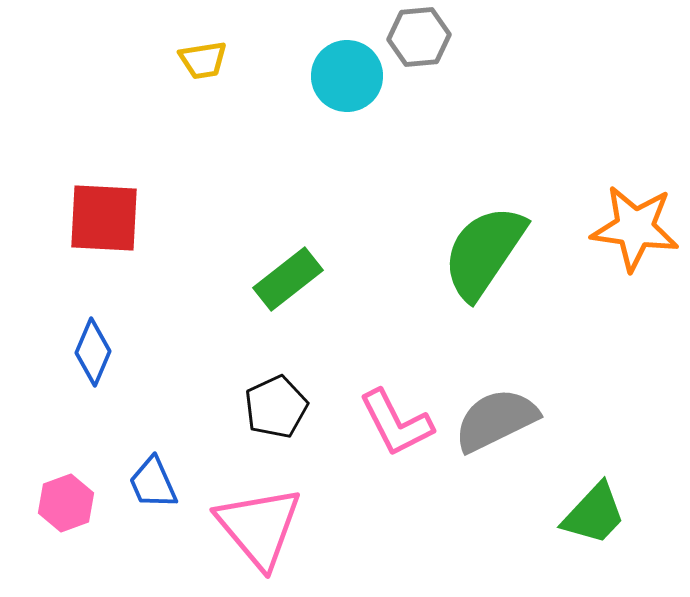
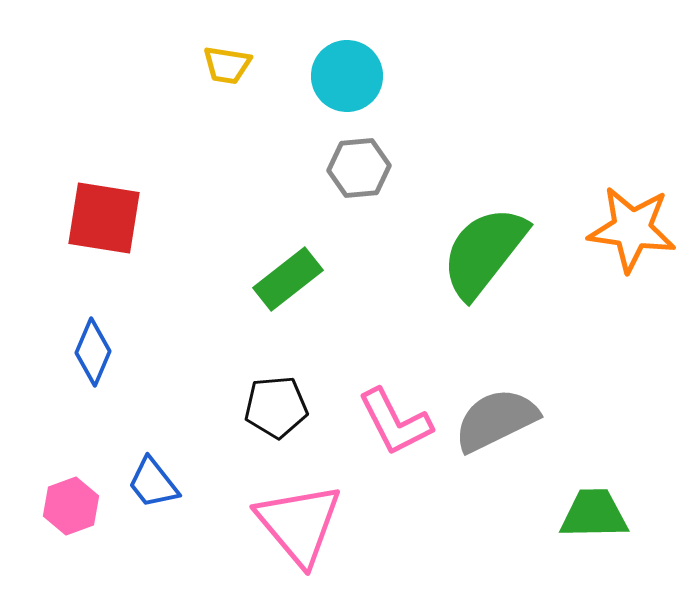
gray hexagon: moved 60 px left, 131 px down
yellow trapezoid: moved 24 px right, 5 px down; rotated 18 degrees clockwise
red square: rotated 6 degrees clockwise
orange star: moved 3 px left, 1 px down
green semicircle: rotated 4 degrees clockwise
black pentagon: rotated 20 degrees clockwise
pink L-shape: moved 1 px left, 1 px up
blue trapezoid: rotated 14 degrees counterclockwise
pink hexagon: moved 5 px right, 3 px down
green trapezoid: rotated 134 degrees counterclockwise
pink triangle: moved 40 px right, 3 px up
